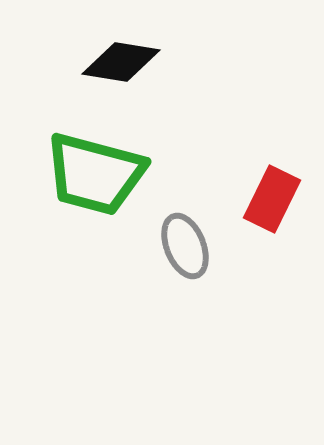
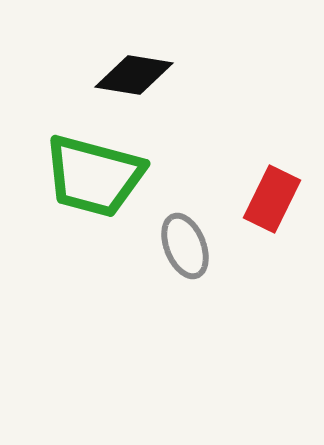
black diamond: moved 13 px right, 13 px down
green trapezoid: moved 1 px left, 2 px down
